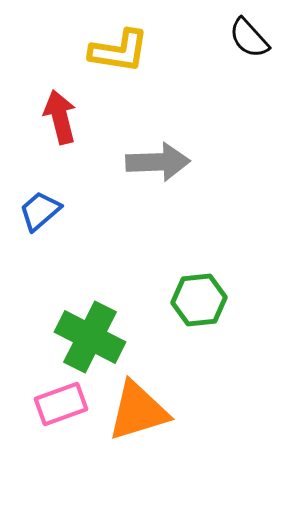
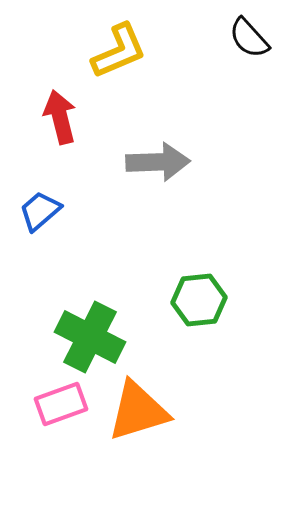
yellow L-shape: rotated 32 degrees counterclockwise
